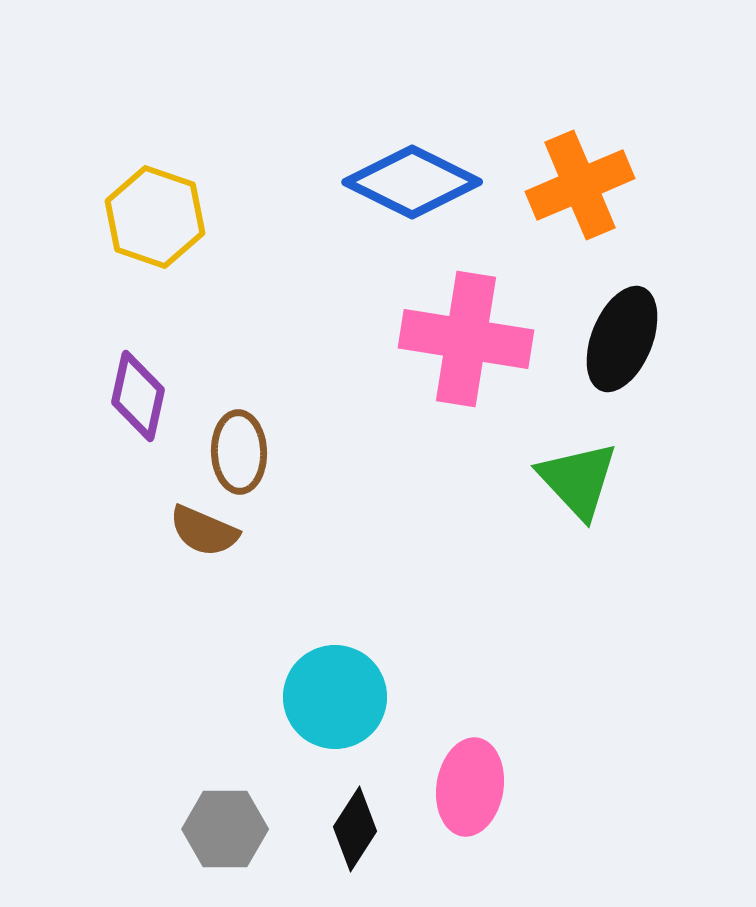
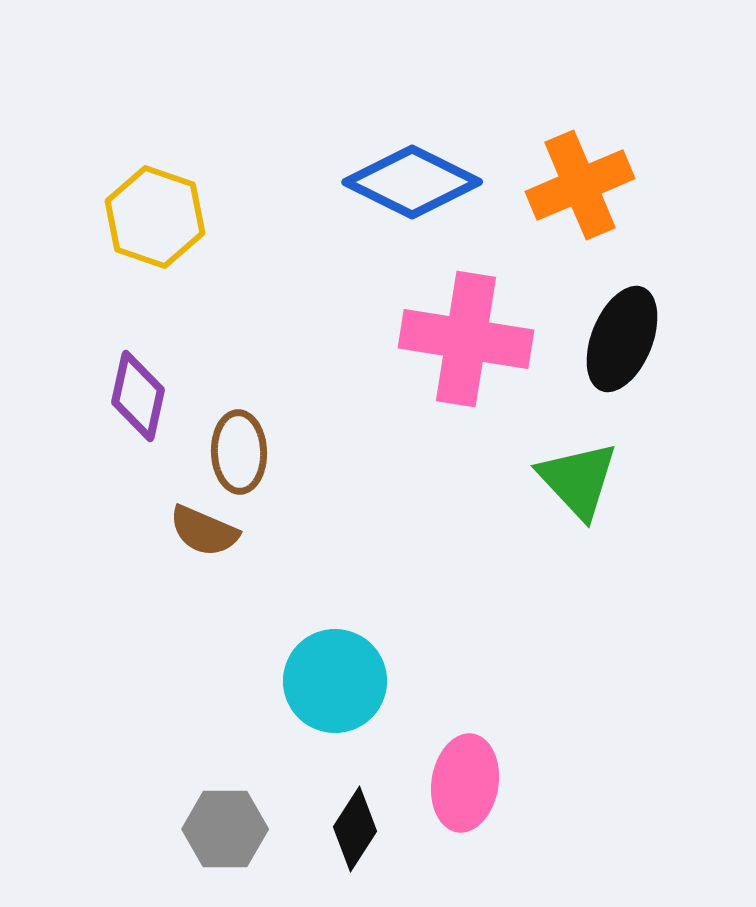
cyan circle: moved 16 px up
pink ellipse: moved 5 px left, 4 px up
